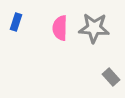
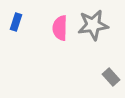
gray star: moved 1 px left, 3 px up; rotated 12 degrees counterclockwise
